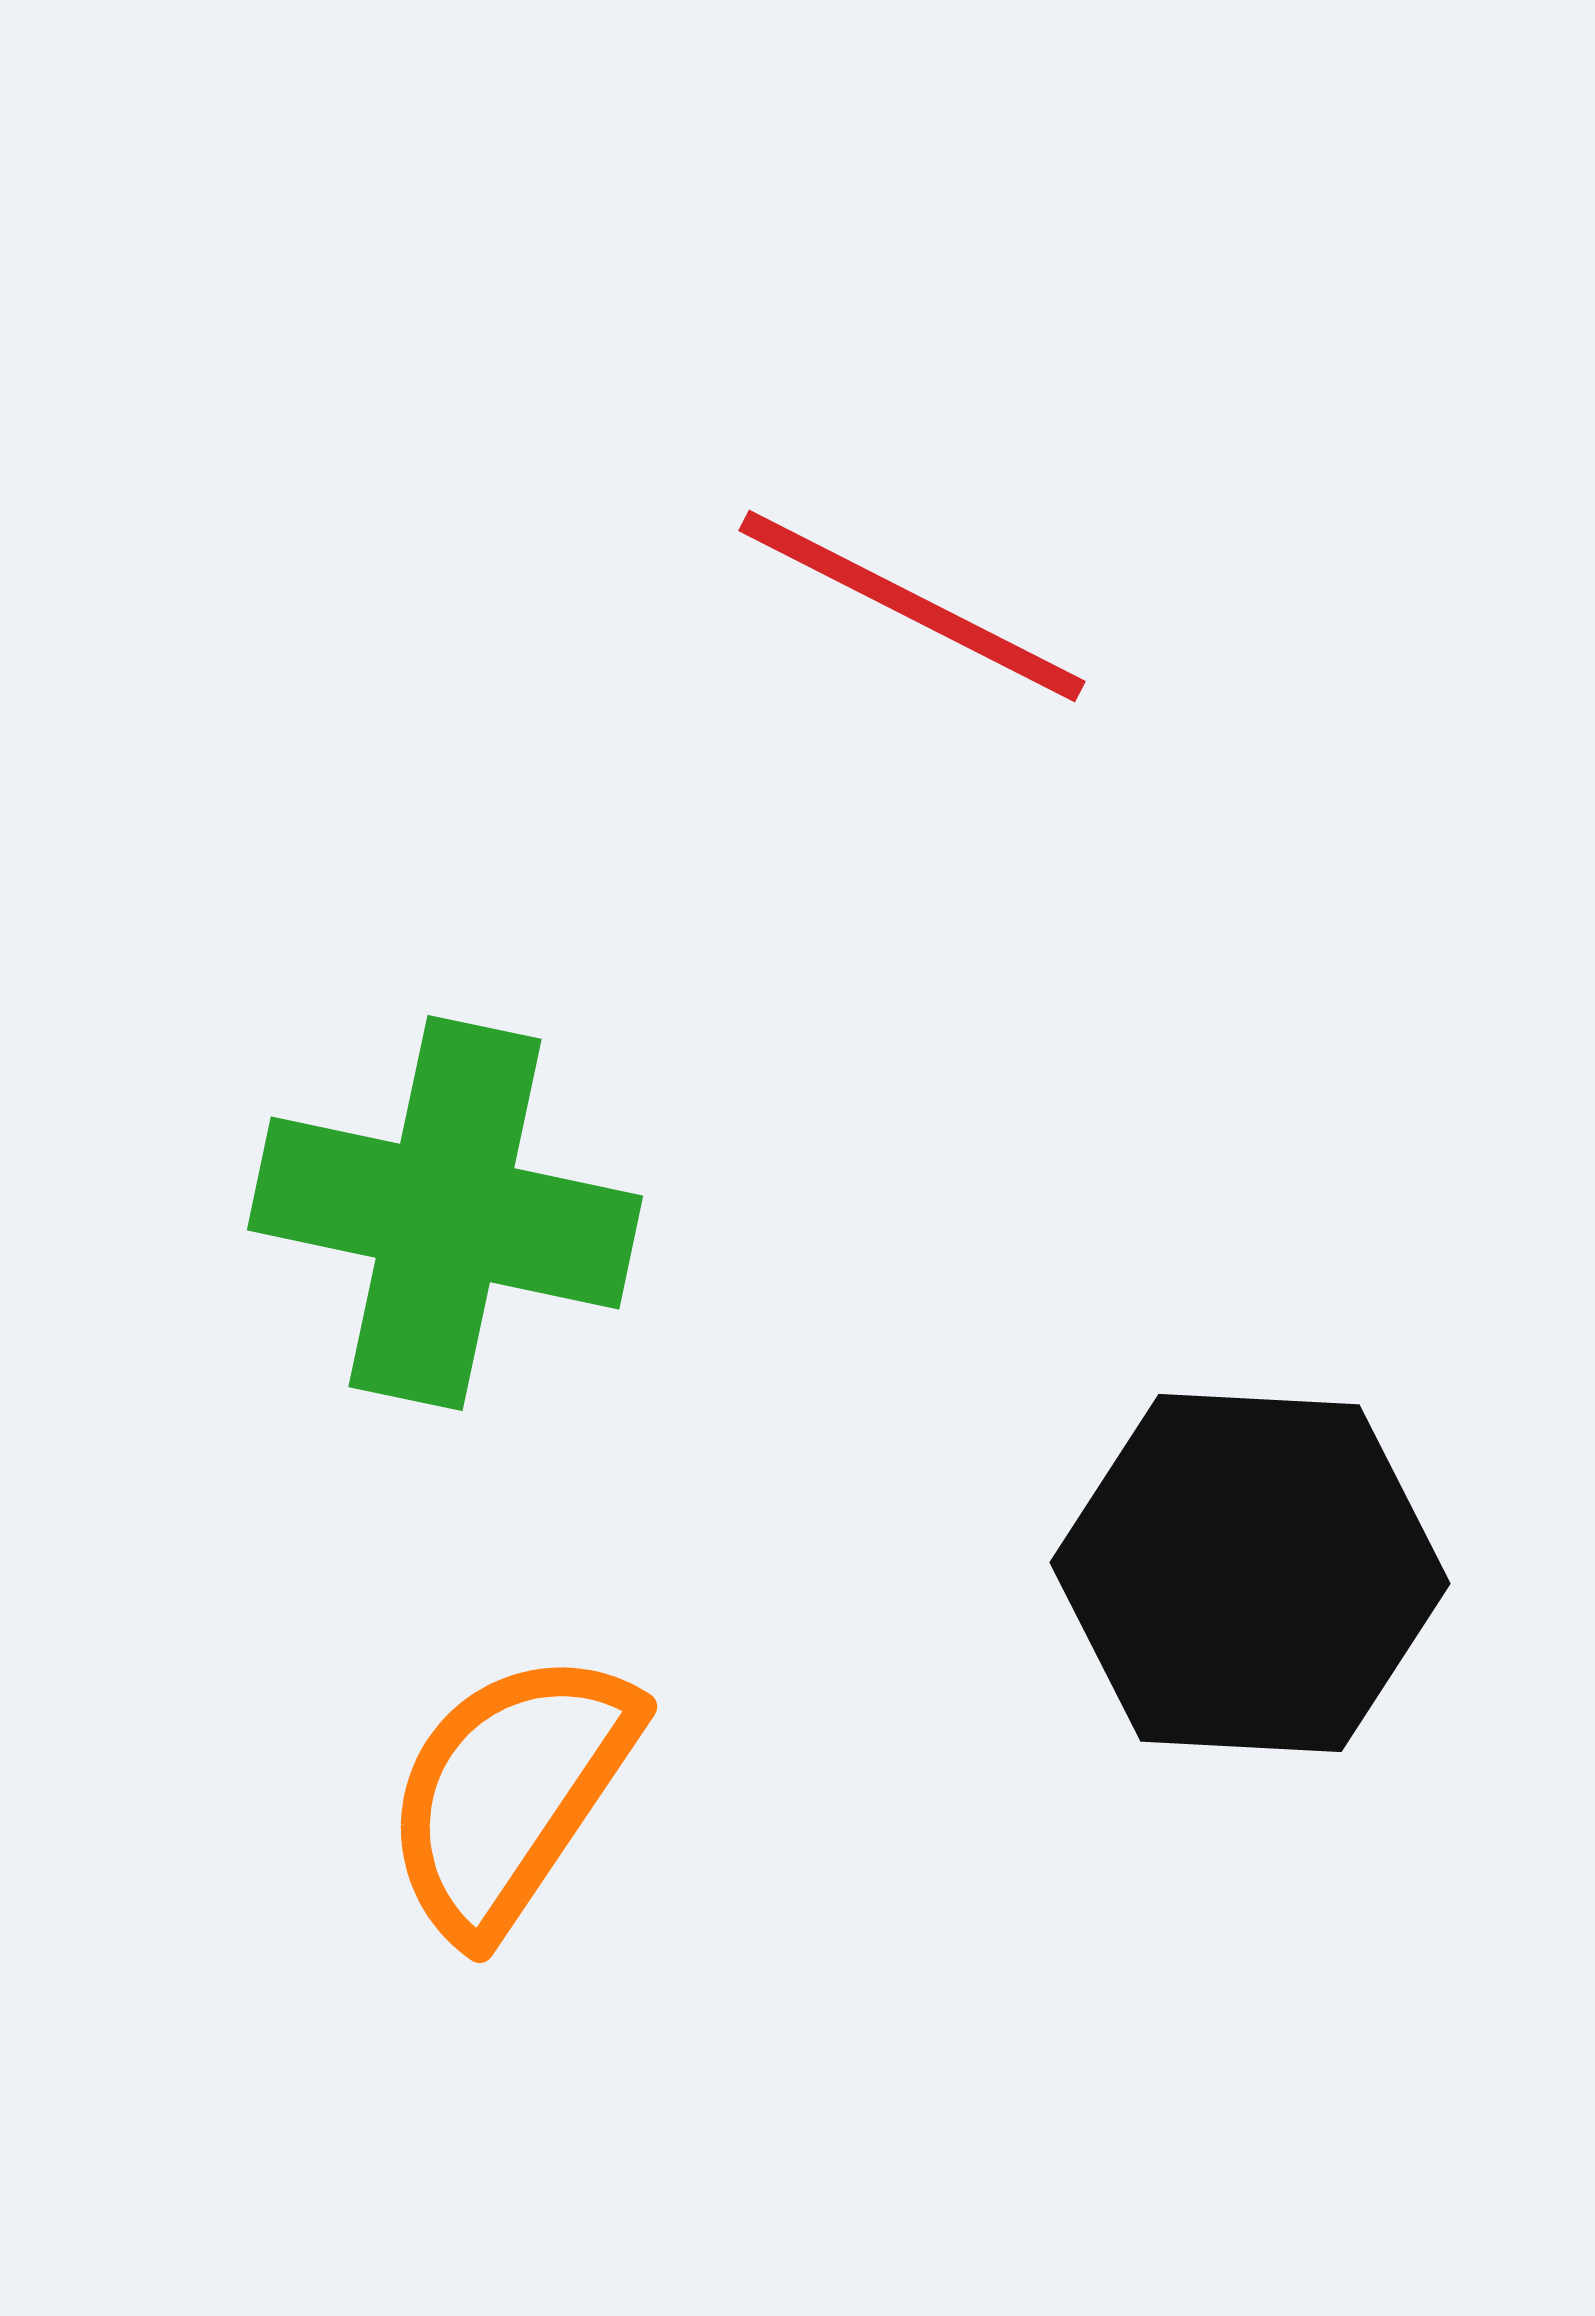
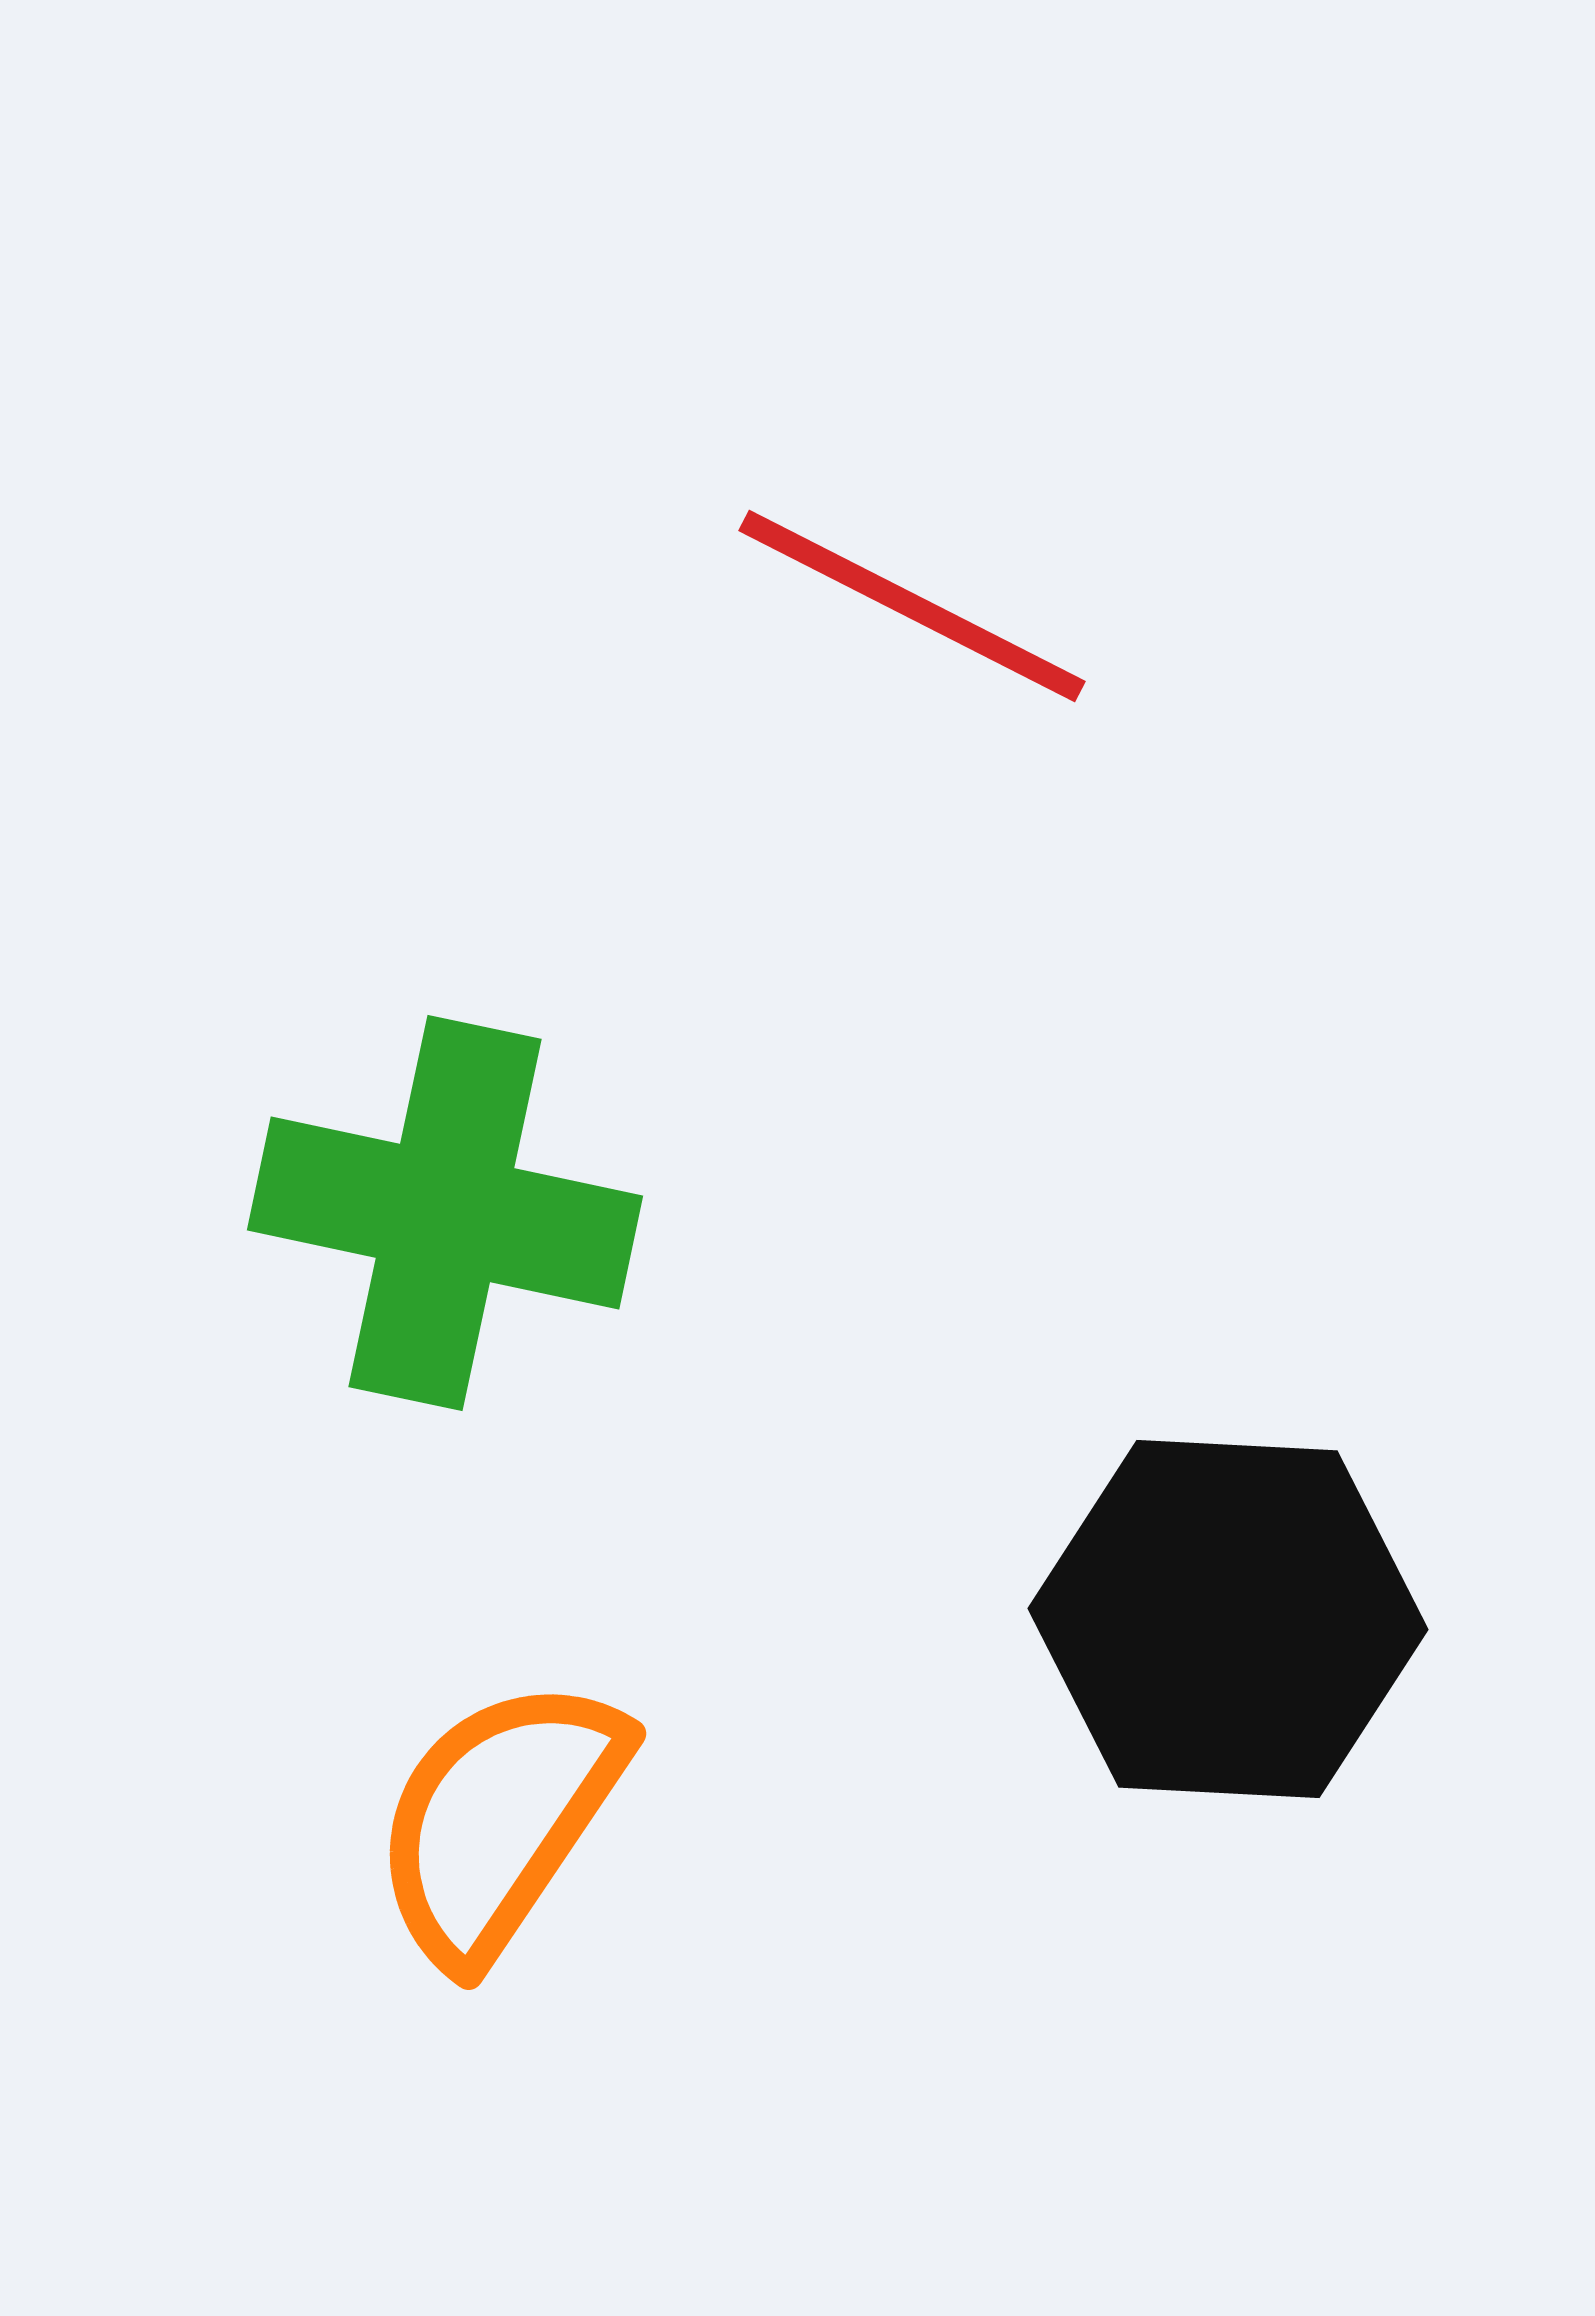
black hexagon: moved 22 px left, 46 px down
orange semicircle: moved 11 px left, 27 px down
